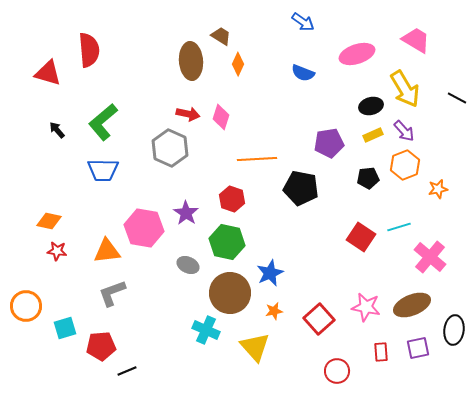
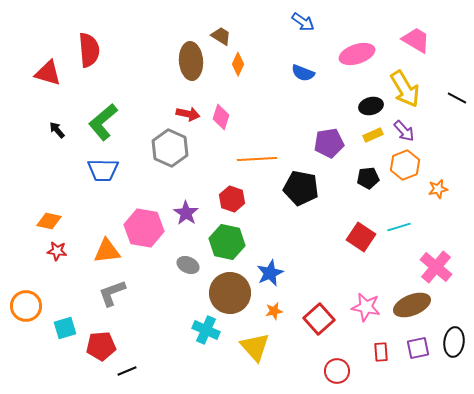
pink cross at (430, 257): moved 6 px right, 10 px down
black ellipse at (454, 330): moved 12 px down
